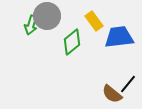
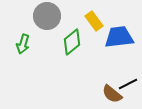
green arrow: moved 8 px left, 19 px down
black line: rotated 24 degrees clockwise
